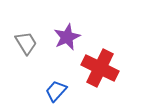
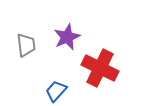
gray trapezoid: moved 2 px down; rotated 25 degrees clockwise
